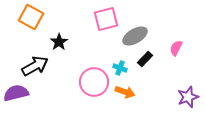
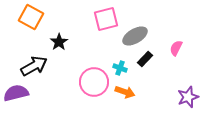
black arrow: moved 1 px left
